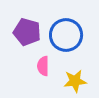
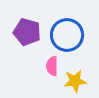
blue circle: moved 1 px right
pink semicircle: moved 9 px right
